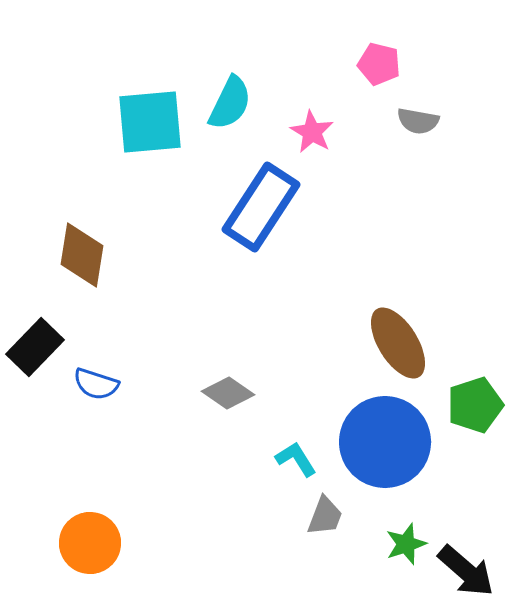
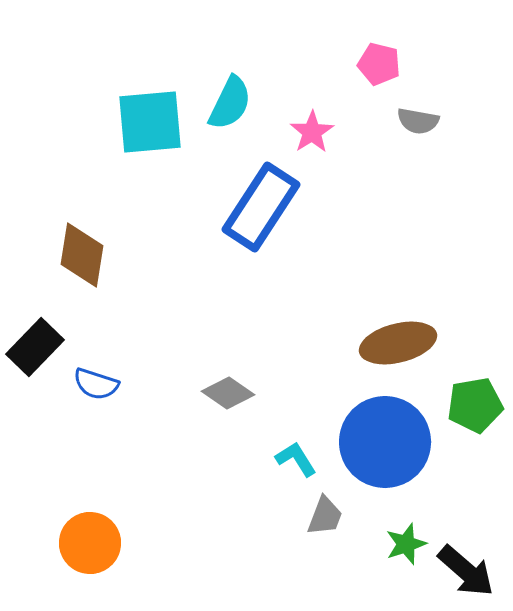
pink star: rotated 9 degrees clockwise
brown ellipse: rotated 72 degrees counterclockwise
green pentagon: rotated 8 degrees clockwise
